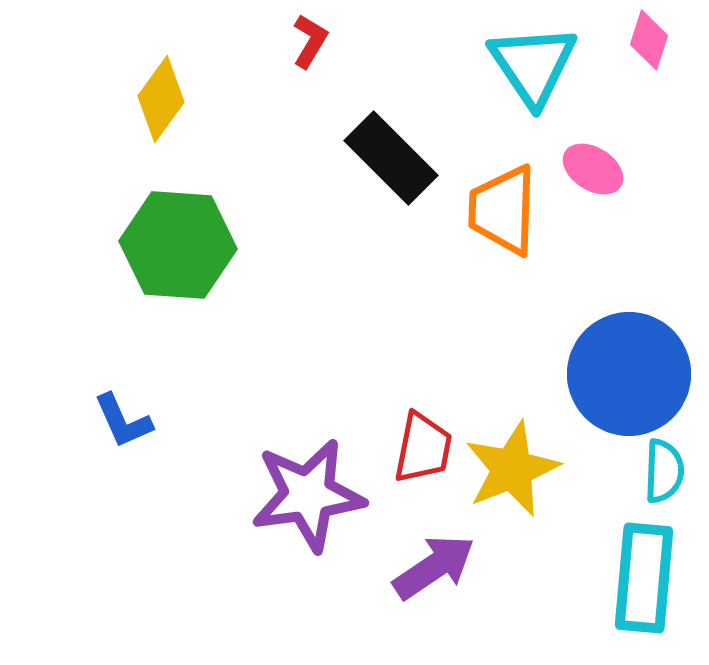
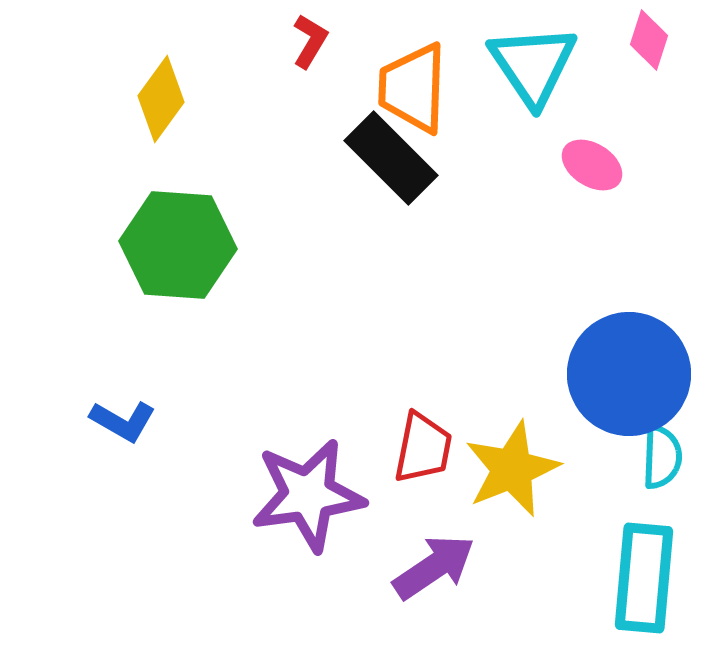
pink ellipse: moved 1 px left, 4 px up
orange trapezoid: moved 90 px left, 122 px up
blue L-shape: rotated 36 degrees counterclockwise
cyan semicircle: moved 2 px left, 14 px up
